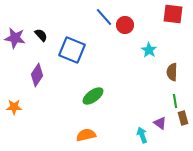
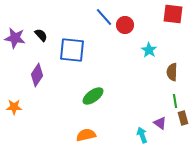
blue square: rotated 16 degrees counterclockwise
